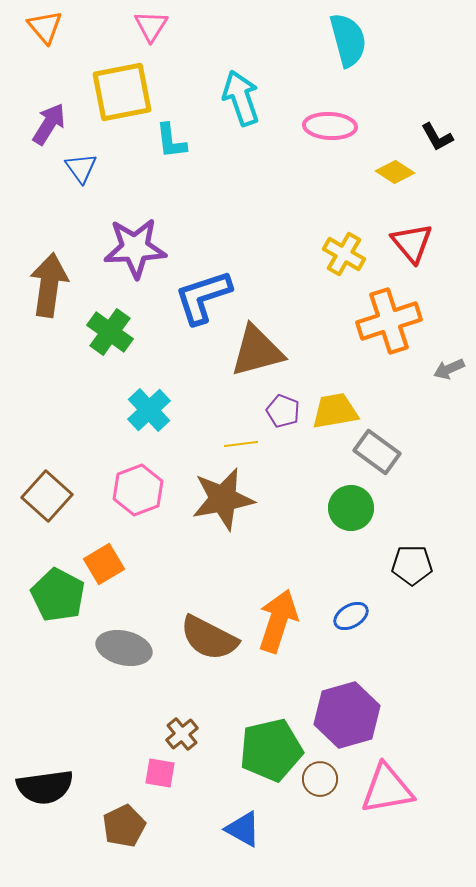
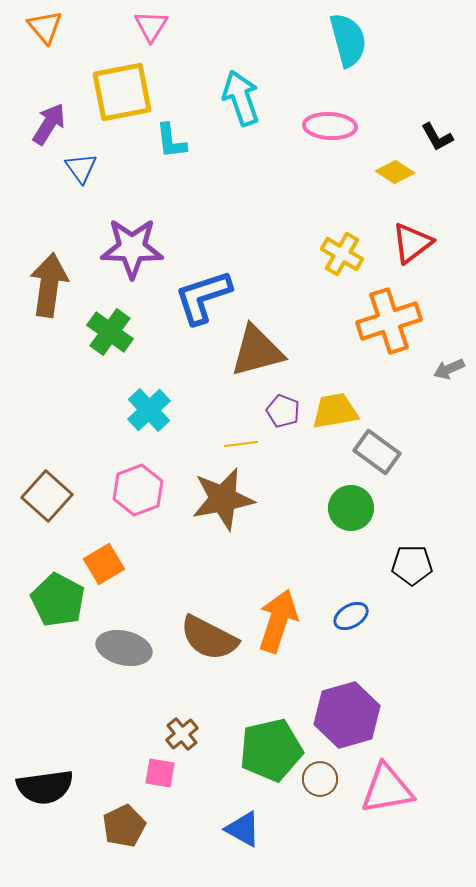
red triangle at (412, 243): rotated 33 degrees clockwise
purple star at (135, 248): moved 3 px left; rotated 4 degrees clockwise
yellow cross at (344, 254): moved 2 px left
green pentagon at (58, 595): moved 5 px down
